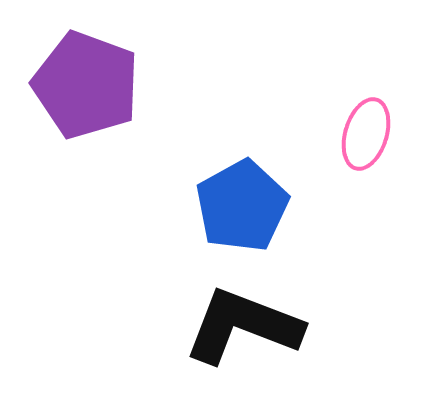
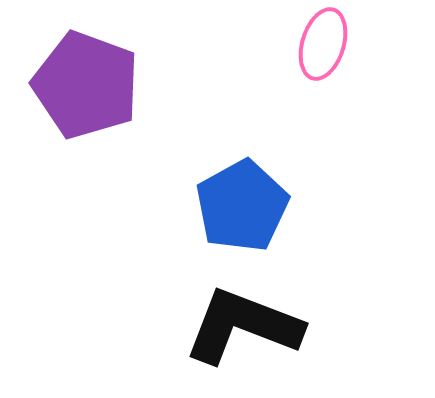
pink ellipse: moved 43 px left, 90 px up
